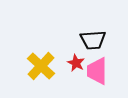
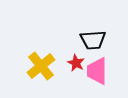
yellow cross: rotated 8 degrees clockwise
